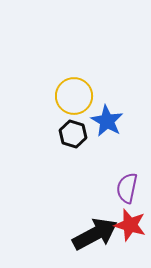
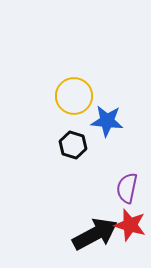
blue star: rotated 24 degrees counterclockwise
black hexagon: moved 11 px down
